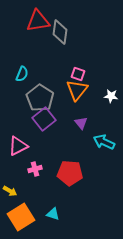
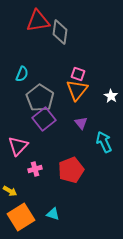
white star: rotated 24 degrees clockwise
cyan arrow: rotated 40 degrees clockwise
pink triangle: rotated 20 degrees counterclockwise
red pentagon: moved 1 px right, 3 px up; rotated 25 degrees counterclockwise
